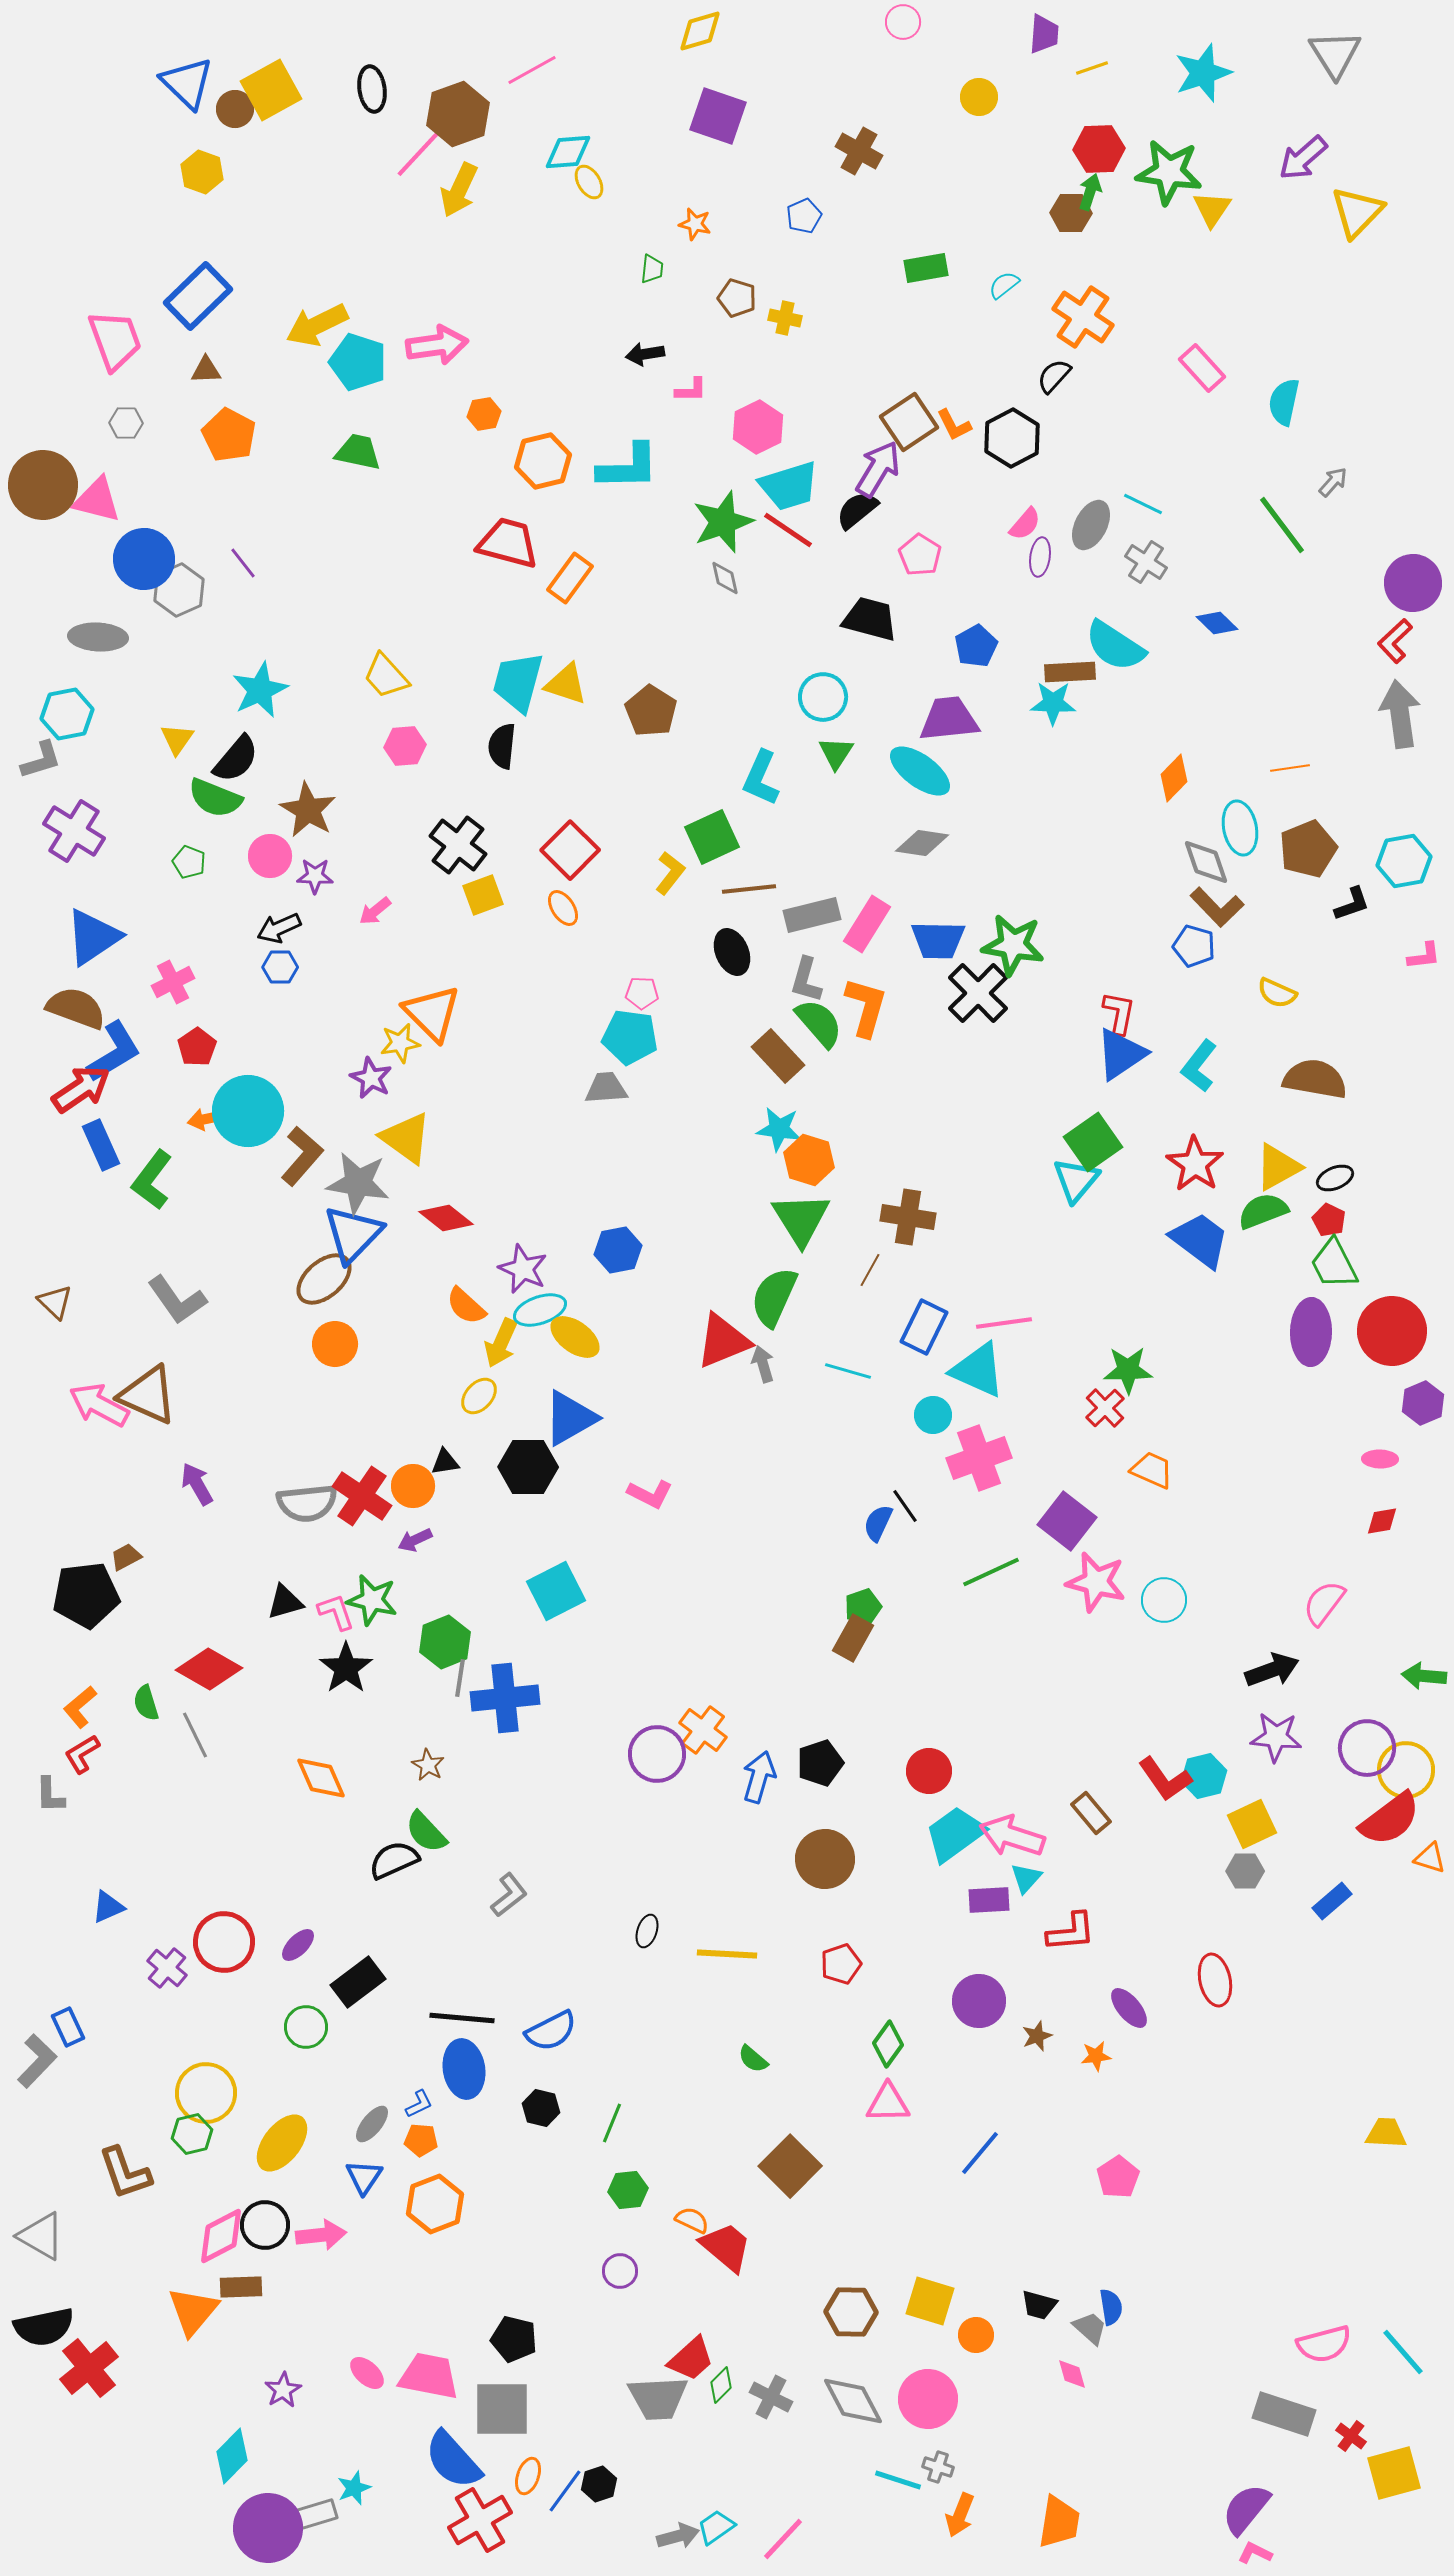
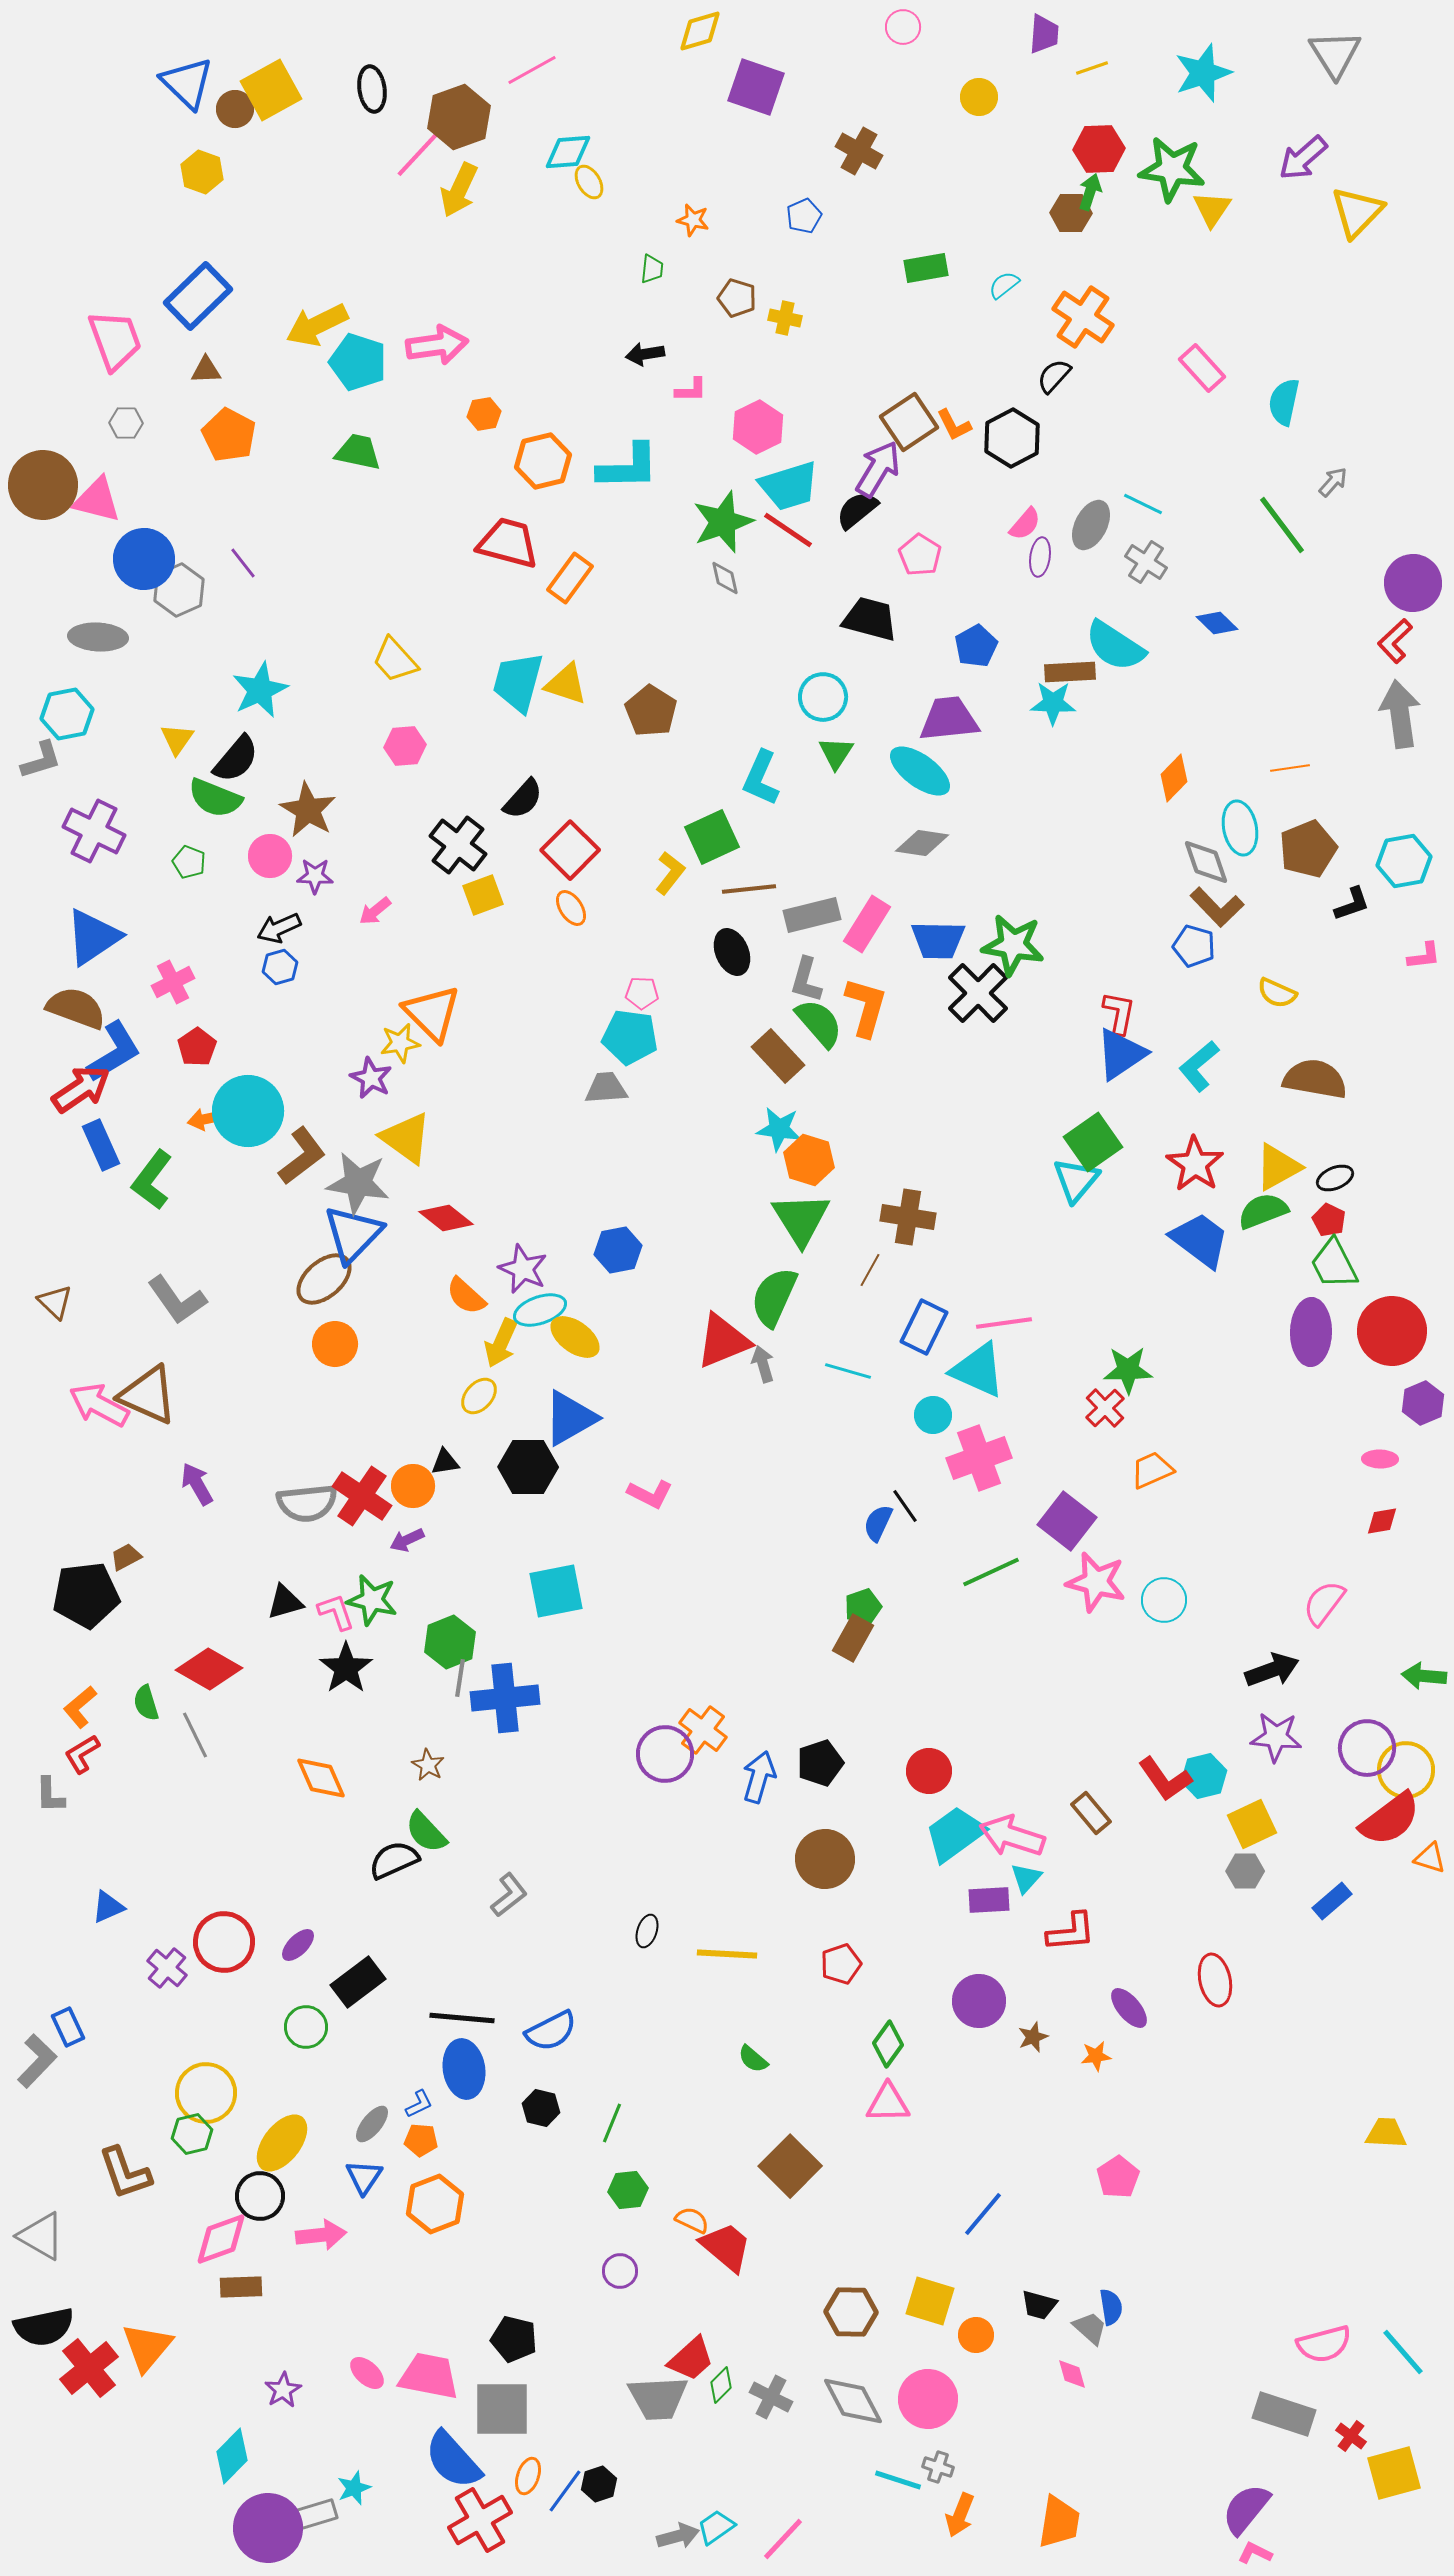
pink circle at (903, 22): moved 5 px down
brown hexagon at (458, 114): moved 1 px right, 3 px down
purple square at (718, 116): moved 38 px right, 29 px up
green star at (1169, 172): moved 3 px right, 3 px up
orange star at (695, 224): moved 2 px left, 4 px up
yellow trapezoid at (386, 676): moved 9 px right, 16 px up
black semicircle at (502, 746): moved 21 px right, 53 px down; rotated 144 degrees counterclockwise
purple cross at (74, 831): moved 20 px right; rotated 6 degrees counterclockwise
orange ellipse at (563, 908): moved 8 px right
blue hexagon at (280, 967): rotated 16 degrees counterclockwise
cyan L-shape at (1199, 1066): rotated 12 degrees clockwise
brown L-shape at (302, 1156): rotated 12 degrees clockwise
orange semicircle at (466, 1306): moved 10 px up
orange trapezoid at (1152, 1470): rotated 48 degrees counterclockwise
purple arrow at (415, 1540): moved 8 px left
cyan square at (556, 1591): rotated 16 degrees clockwise
green hexagon at (445, 1642): moved 5 px right
purple circle at (657, 1754): moved 8 px right
brown star at (1037, 2036): moved 4 px left, 1 px down
blue line at (980, 2153): moved 3 px right, 61 px down
black circle at (265, 2225): moved 5 px left, 29 px up
pink diamond at (221, 2236): moved 3 px down; rotated 8 degrees clockwise
orange triangle at (193, 2311): moved 46 px left, 36 px down
